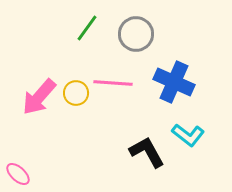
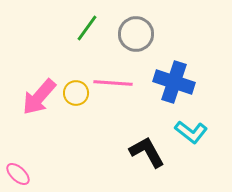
blue cross: rotated 6 degrees counterclockwise
cyan L-shape: moved 3 px right, 3 px up
